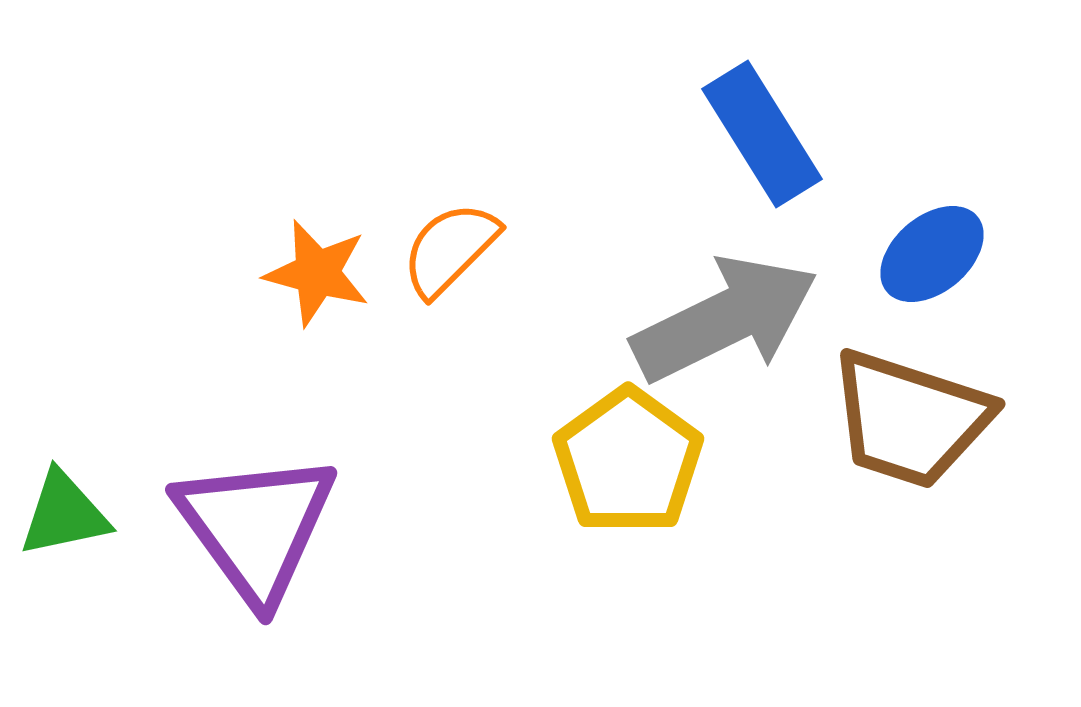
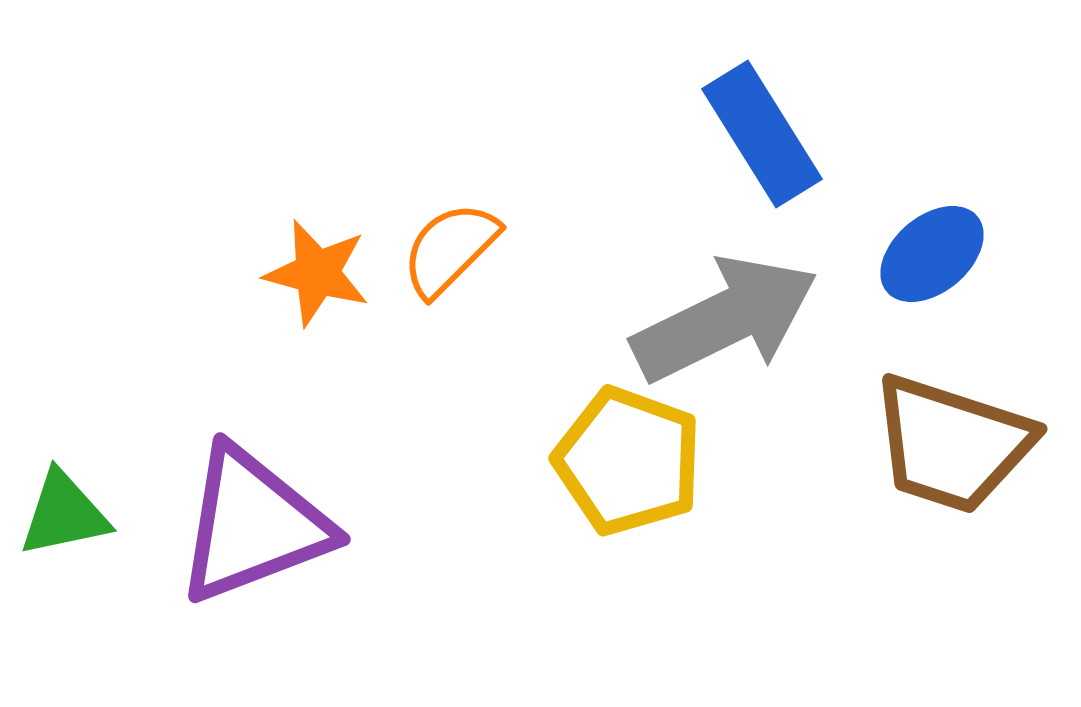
brown trapezoid: moved 42 px right, 25 px down
yellow pentagon: rotated 16 degrees counterclockwise
purple triangle: moved 3 px left, 2 px up; rotated 45 degrees clockwise
